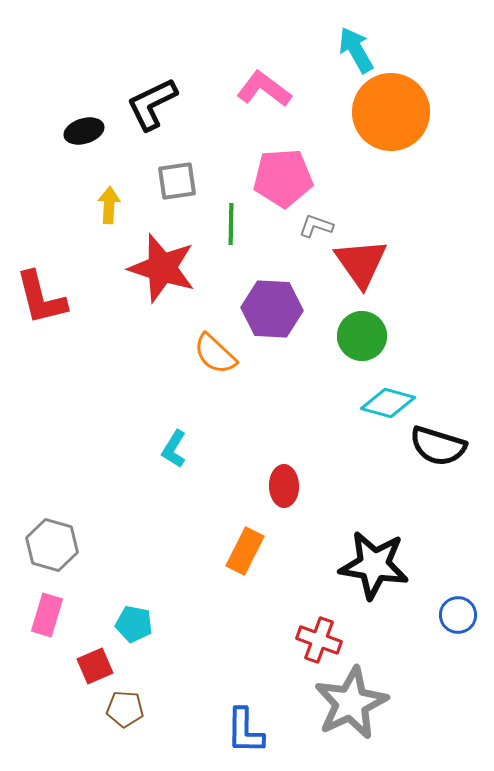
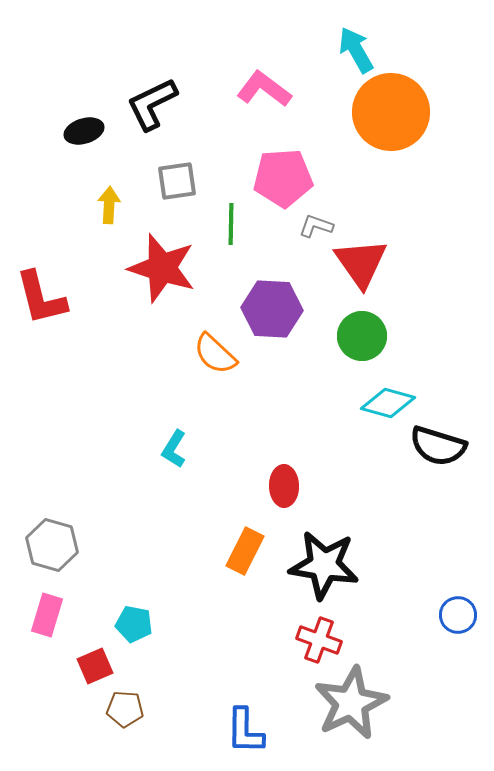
black star: moved 50 px left
